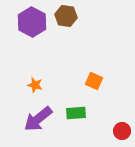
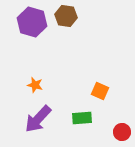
purple hexagon: rotated 12 degrees counterclockwise
orange square: moved 6 px right, 10 px down
green rectangle: moved 6 px right, 5 px down
purple arrow: rotated 8 degrees counterclockwise
red circle: moved 1 px down
